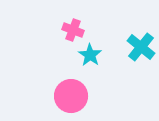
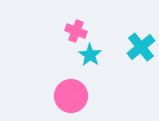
pink cross: moved 3 px right, 1 px down
cyan cross: rotated 12 degrees clockwise
